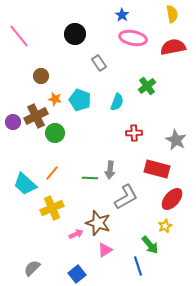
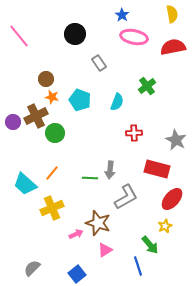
pink ellipse: moved 1 px right, 1 px up
brown circle: moved 5 px right, 3 px down
orange star: moved 3 px left, 2 px up
